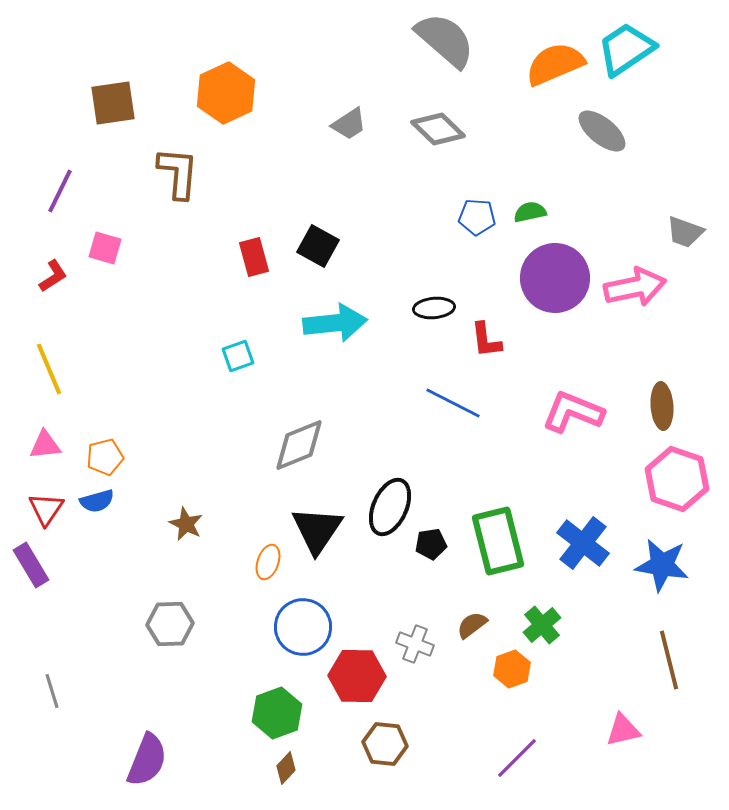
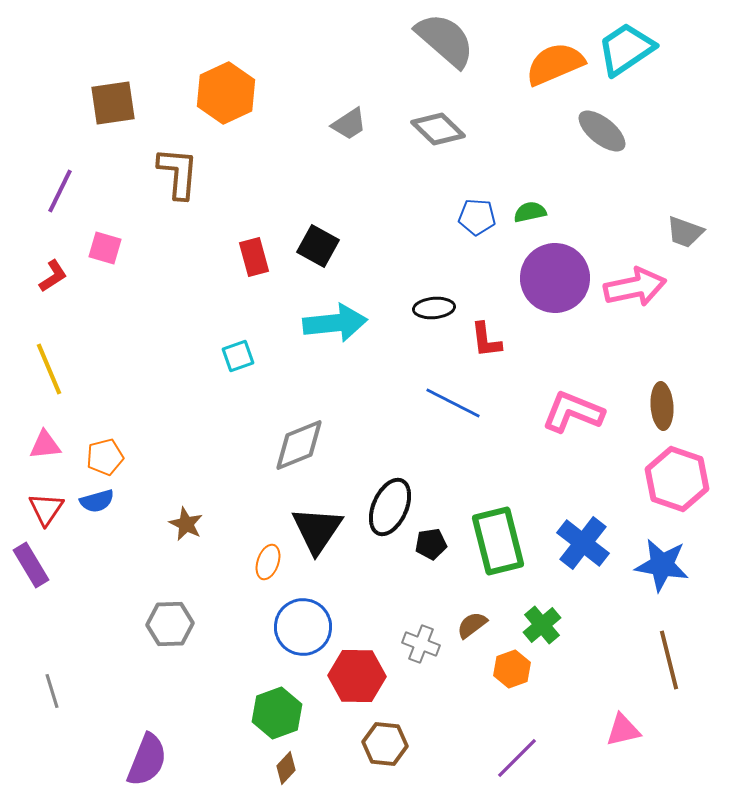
gray cross at (415, 644): moved 6 px right
